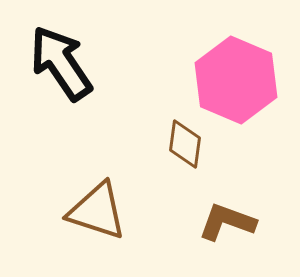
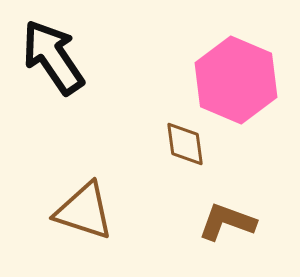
black arrow: moved 8 px left, 6 px up
brown diamond: rotated 15 degrees counterclockwise
brown triangle: moved 13 px left
